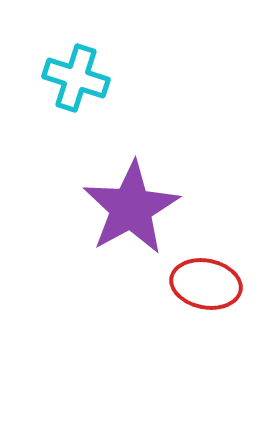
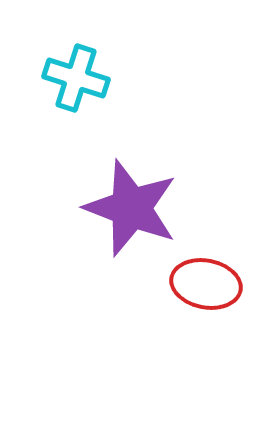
purple star: rotated 22 degrees counterclockwise
